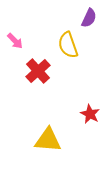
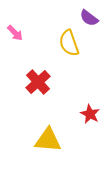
purple semicircle: rotated 102 degrees clockwise
pink arrow: moved 8 px up
yellow semicircle: moved 1 px right, 2 px up
red cross: moved 11 px down
